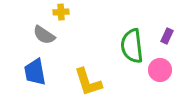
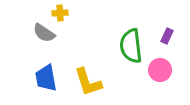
yellow cross: moved 1 px left, 1 px down
gray semicircle: moved 2 px up
green semicircle: moved 1 px left
blue trapezoid: moved 11 px right, 6 px down
